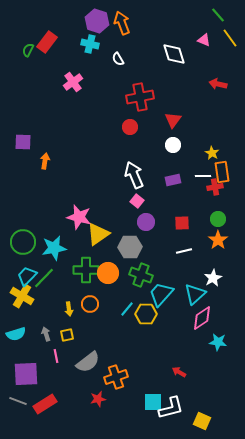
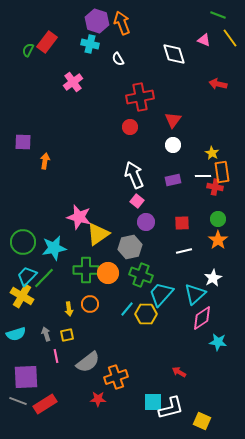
green line at (218, 15): rotated 28 degrees counterclockwise
red cross at (215, 187): rotated 21 degrees clockwise
gray hexagon at (130, 247): rotated 10 degrees counterclockwise
purple square at (26, 374): moved 3 px down
red star at (98, 399): rotated 14 degrees clockwise
